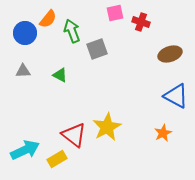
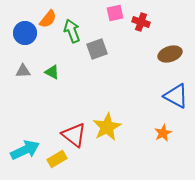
green triangle: moved 8 px left, 3 px up
